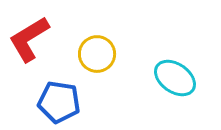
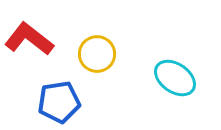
red L-shape: rotated 69 degrees clockwise
blue pentagon: rotated 18 degrees counterclockwise
